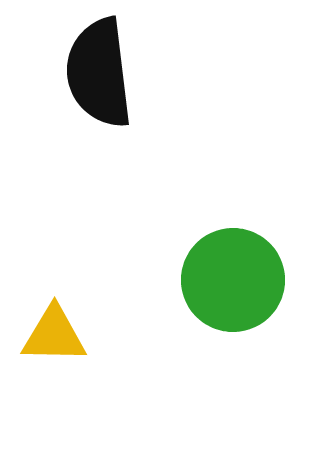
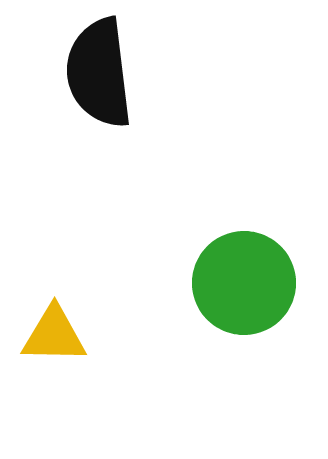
green circle: moved 11 px right, 3 px down
